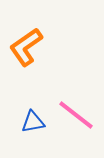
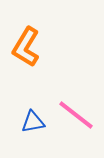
orange L-shape: rotated 24 degrees counterclockwise
